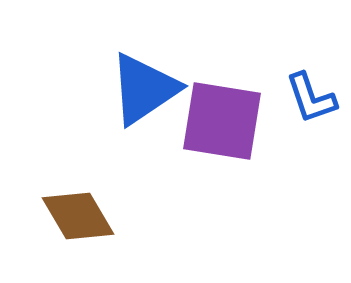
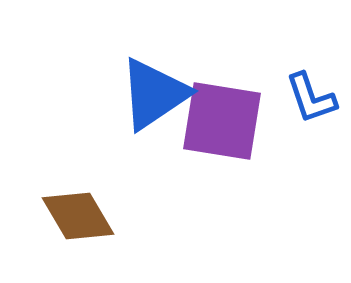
blue triangle: moved 10 px right, 5 px down
